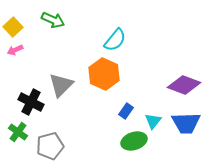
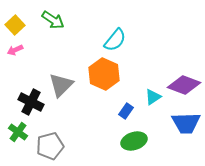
green arrow: rotated 10 degrees clockwise
yellow square: moved 2 px right, 2 px up
cyan triangle: moved 24 px up; rotated 18 degrees clockwise
